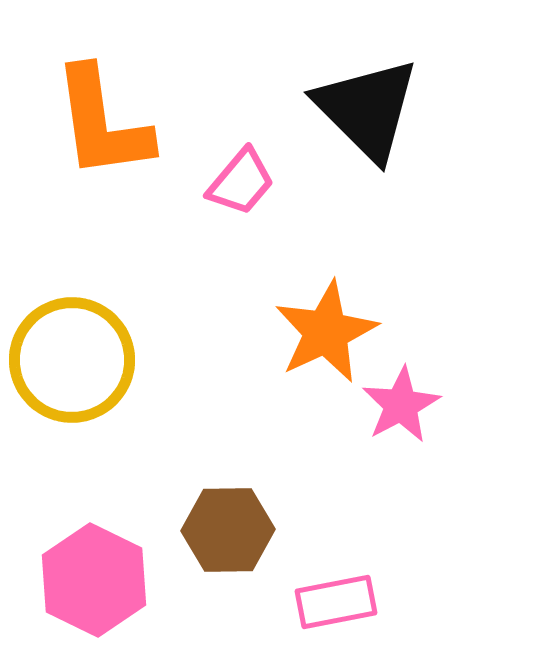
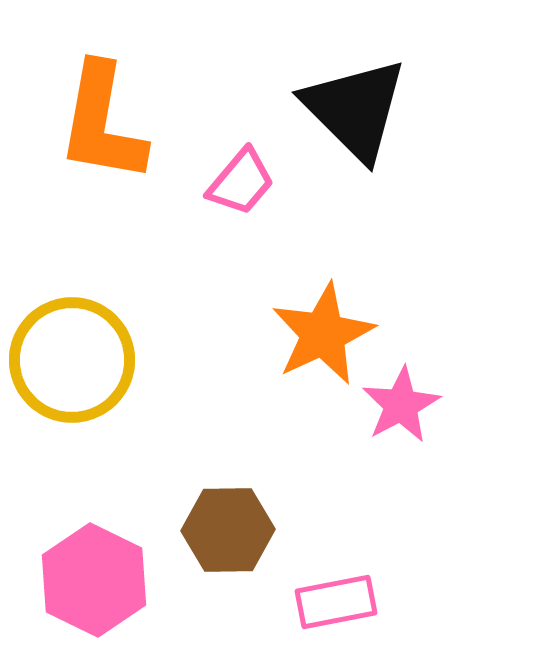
black triangle: moved 12 px left
orange L-shape: rotated 18 degrees clockwise
orange star: moved 3 px left, 2 px down
